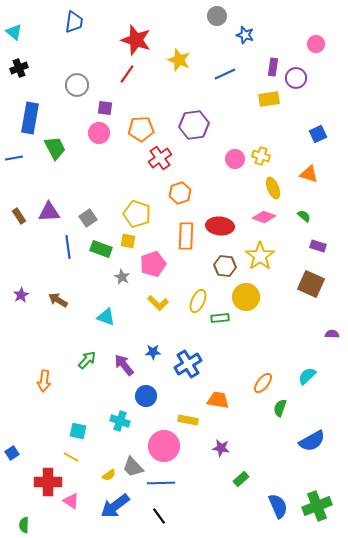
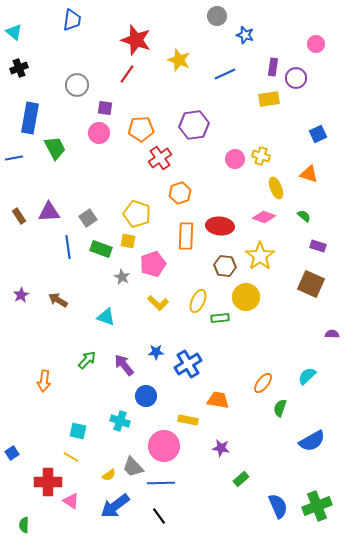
blue trapezoid at (74, 22): moved 2 px left, 2 px up
yellow ellipse at (273, 188): moved 3 px right
blue star at (153, 352): moved 3 px right
